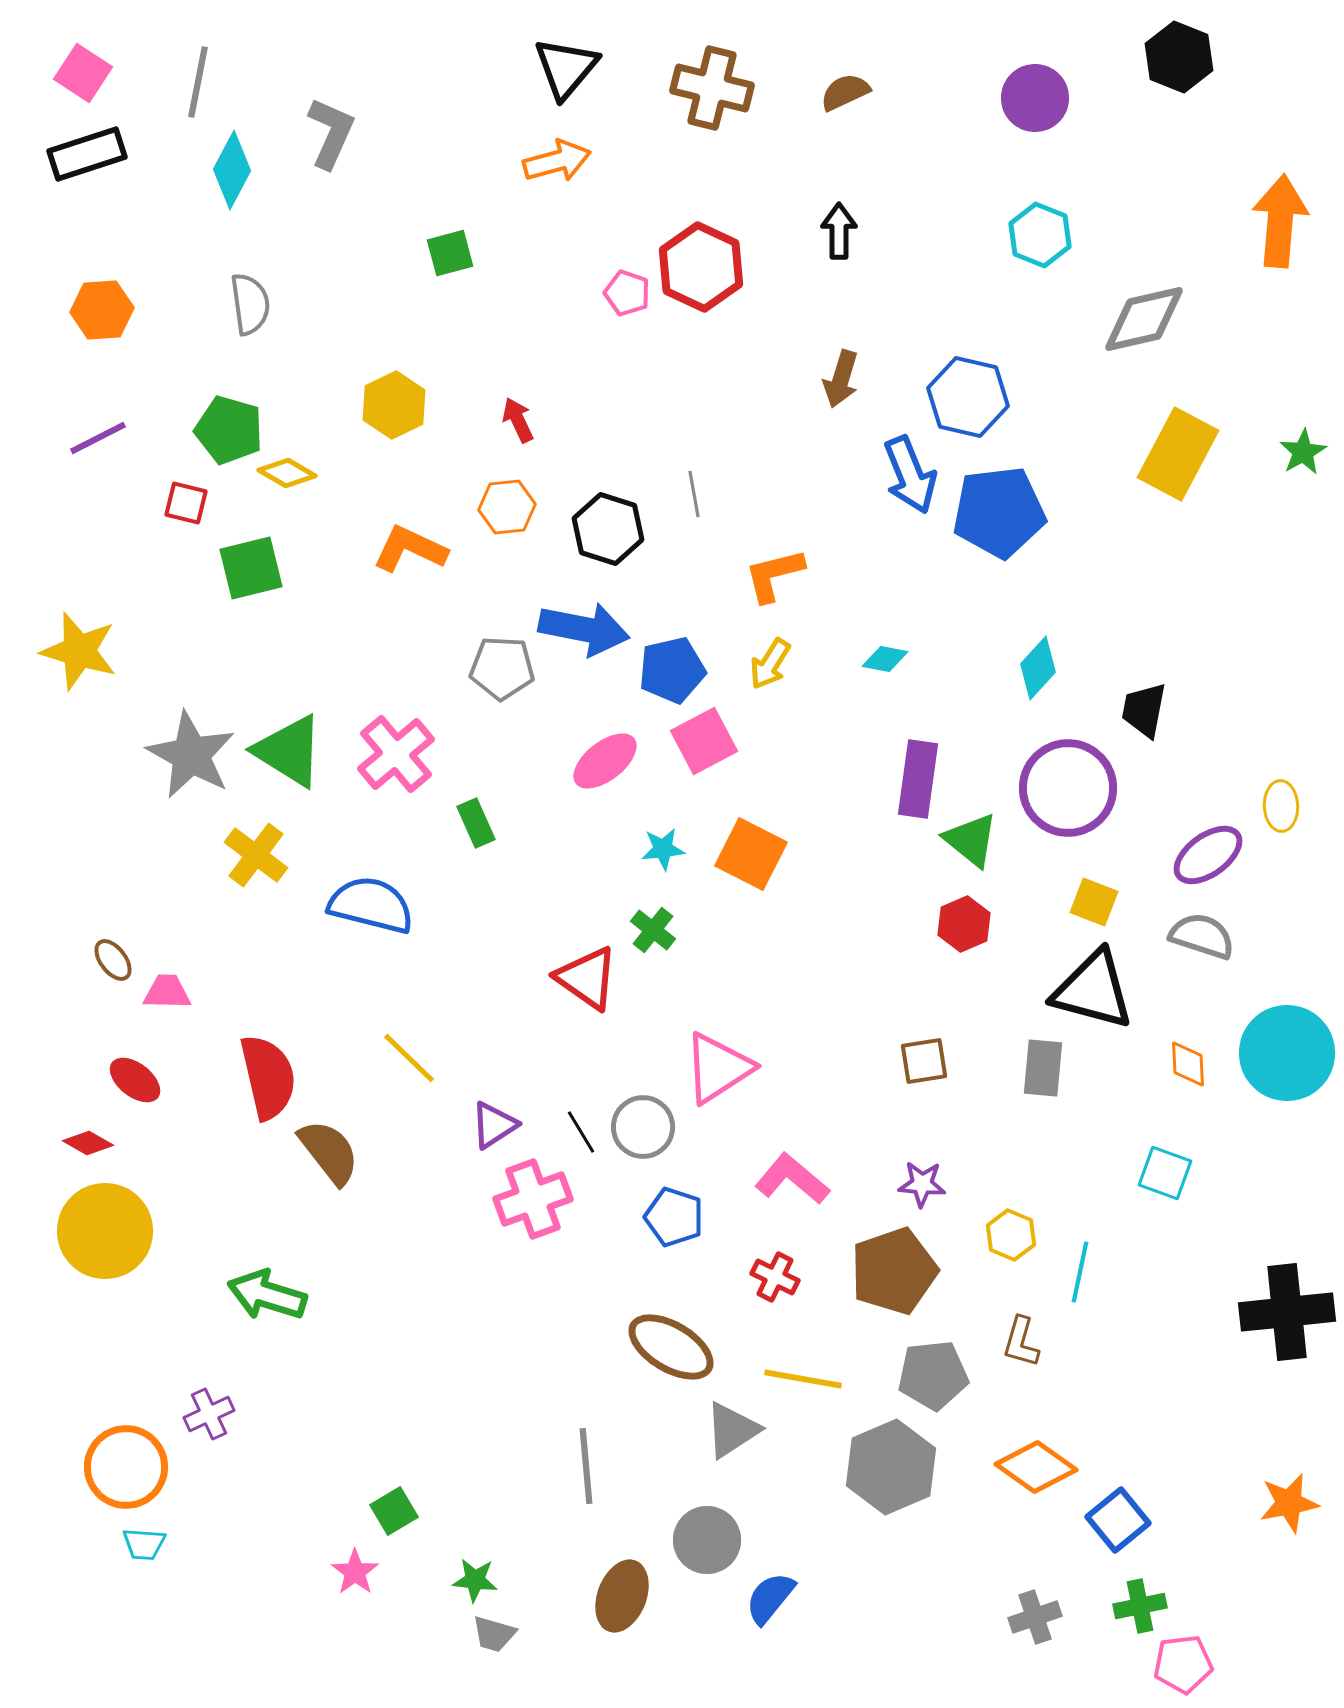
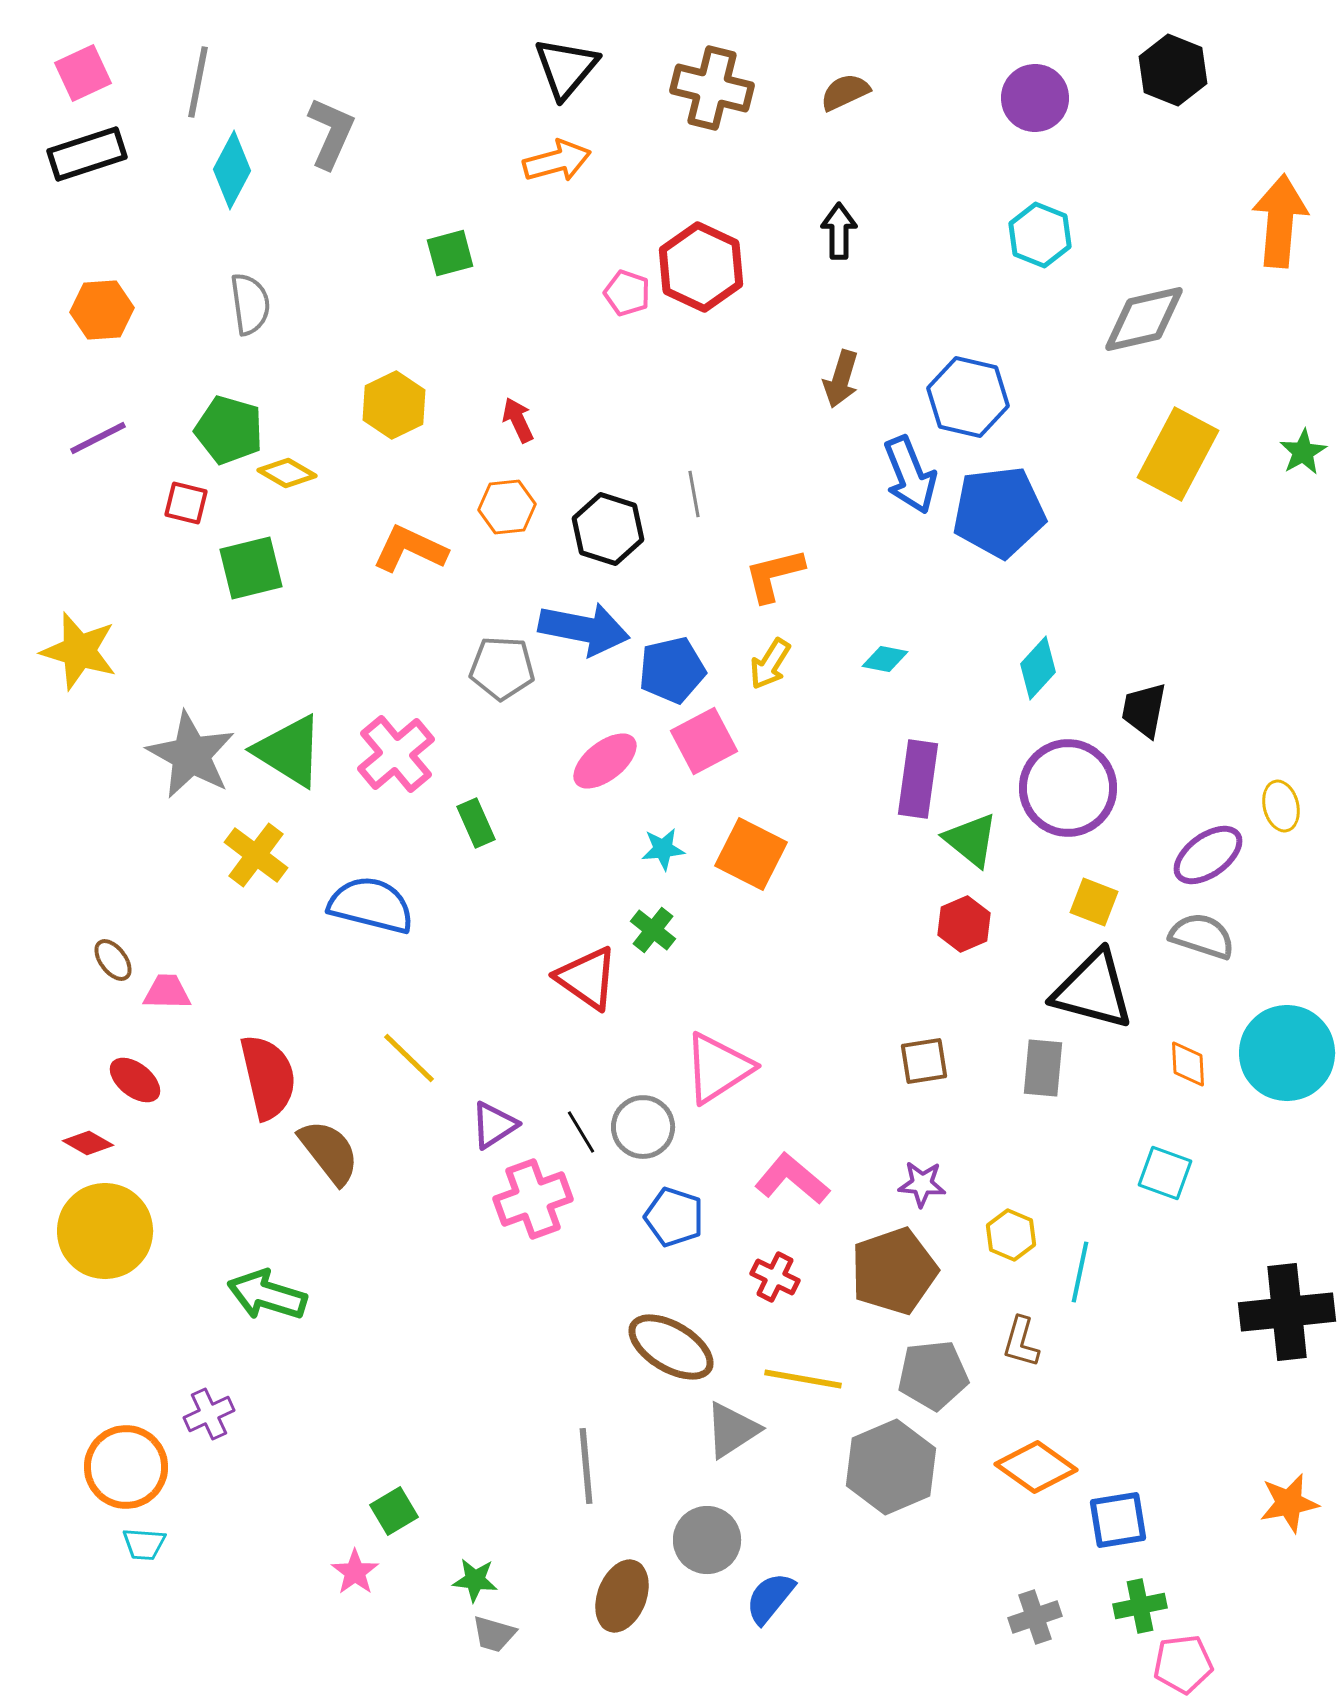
black hexagon at (1179, 57): moved 6 px left, 13 px down
pink square at (83, 73): rotated 32 degrees clockwise
yellow ellipse at (1281, 806): rotated 12 degrees counterclockwise
blue square at (1118, 1520): rotated 30 degrees clockwise
